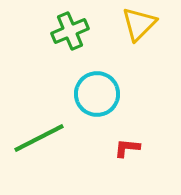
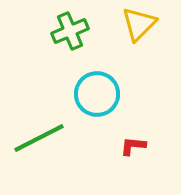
red L-shape: moved 6 px right, 2 px up
